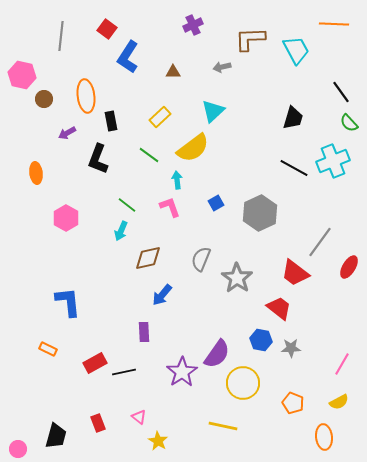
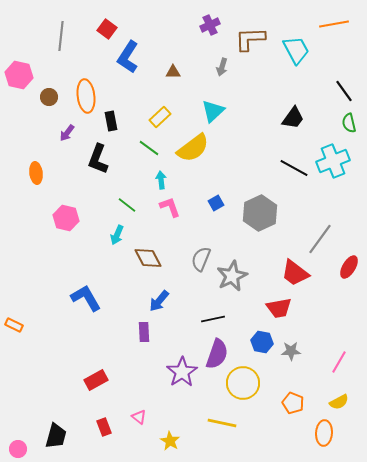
orange line at (334, 24): rotated 12 degrees counterclockwise
purple cross at (193, 25): moved 17 px right
gray arrow at (222, 67): rotated 60 degrees counterclockwise
pink hexagon at (22, 75): moved 3 px left
black line at (341, 92): moved 3 px right, 1 px up
brown circle at (44, 99): moved 5 px right, 2 px up
black trapezoid at (293, 118): rotated 20 degrees clockwise
green semicircle at (349, 123): rotated 30 degrees clockwise
purple arrow at (67, 133): rotated 24 degrees counterclockwise
green line at (149, 155): moved 7 px up
cyan arrow at (177, 180): moved 16 px left
pink hexagon at (66, 218): rotated 15 degrees counterclockwise
cyan arrow at (121, 231): moved 4 px left, 4 px down
gray line at (320, 242): moved 3 px up
brown diamond at (148, 258): rotated 76 degrees clockwise
gray star at (237, 278): moved 5 px left, 2 px up; rotated 12 degrees clockwise
blue arrow at (162, 295): moved 3 px left, 6 px down
blue L-shape at (68, 302): moved 18 px right, 4 px up; rotated 24 degrees counterclockwise
red trapezoid at (279, 308): rotated 132 degrees clockwise
blue hexagon at (261, 340): moved 1 px right, 2 px down
gray star at (291, 348): moved 3 px down
orange rectangle at (48, 349): moved 34 px left, 24 px up
purple semicircle at (217, 354): rotated 16 degrees counterclockwise
red rectangle at (95, 363): moved 1 px right, 17 px down
pink line at (342, 364): moved 3 px left, 2 px up
black line at (124, 372): moved 89 px right, 53 px up
red rectangle at (98, 423): moved 6 px right, 4 px down
yellow line at (223, 426): moved 1 px left, 3 px up
orange ellipse at (324, 437): moved 4 px up; rotated 10 degrees clockwise
yellow star at (158, 441): moved 12 px right
